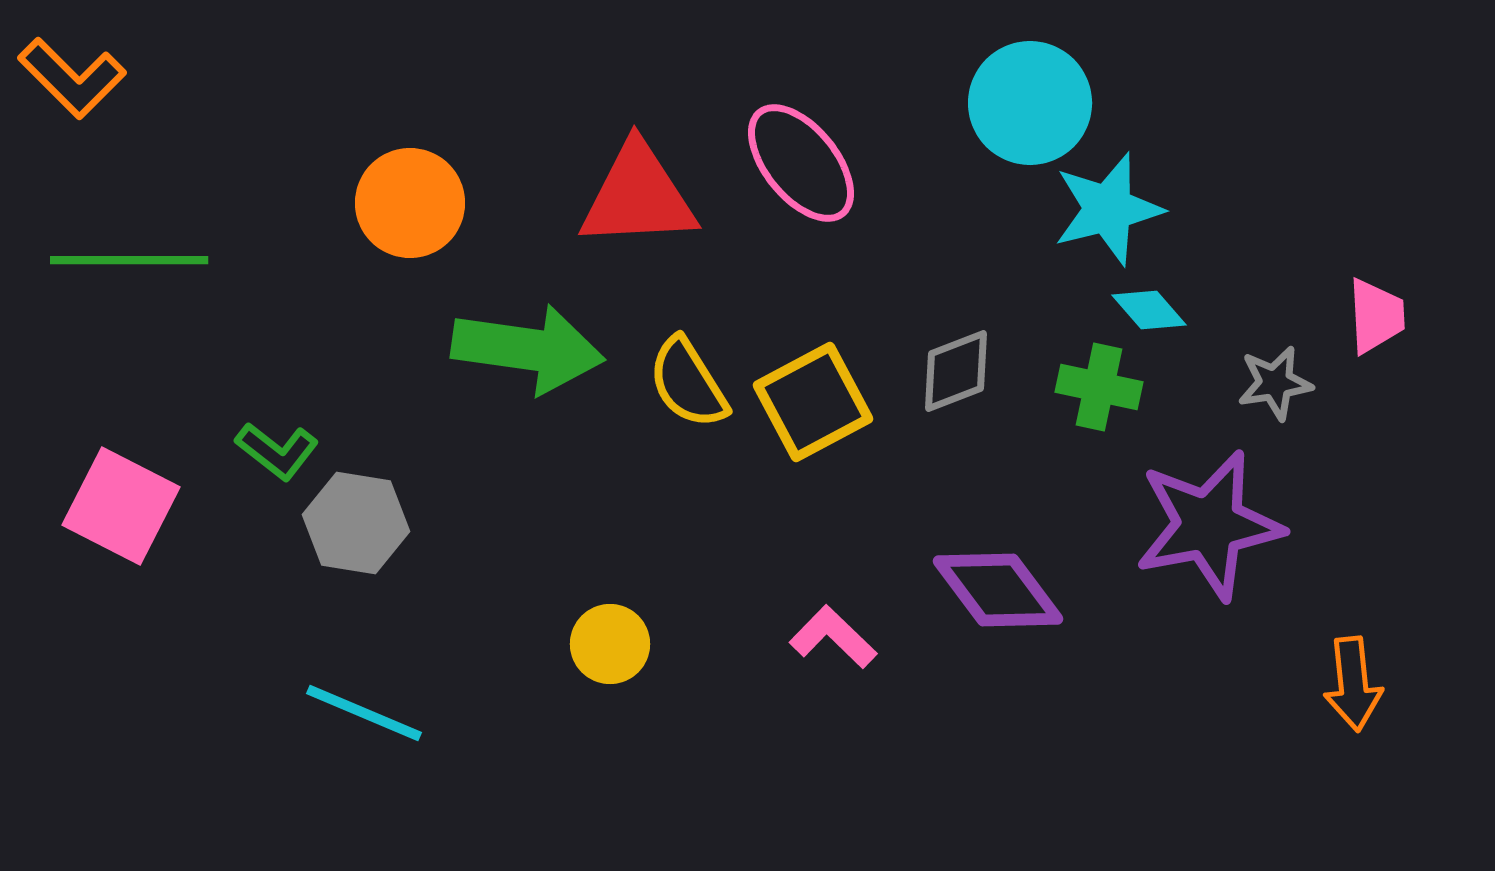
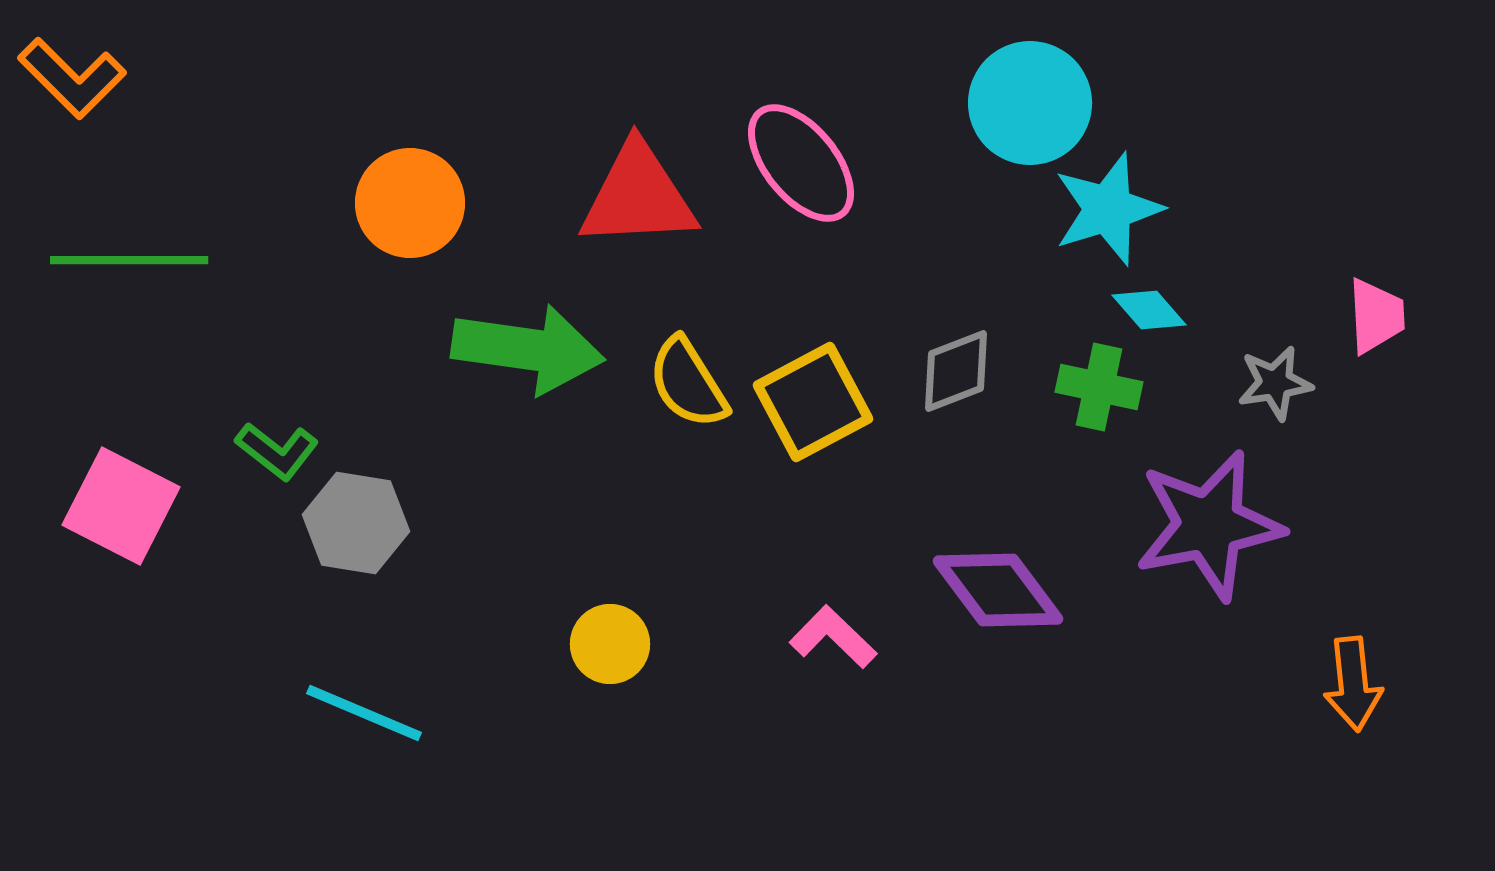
cyan star: rotated 3 degrees counterclockwise
